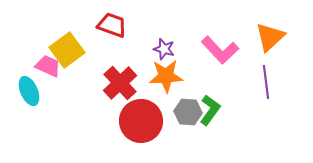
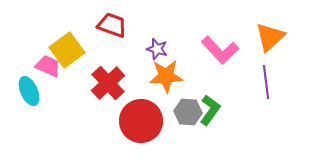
purple star: moved 7 px left
red cross: moved 12 px left
